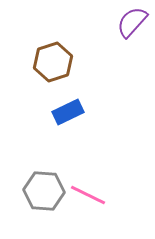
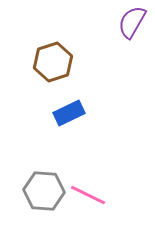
purple semicircle: rotated 12 degrees counterclockwise
blue rectangle: moved 1 px right, 1 px down
